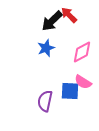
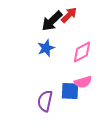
red arrow: rotated 90 degrees clockwise
pink semicircle: rotated 48 degrees counterclockwise
